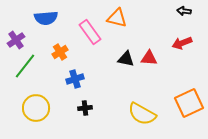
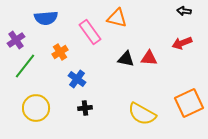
blue cross: moved 2 px right; rotated 36 degrees counterclockwise
